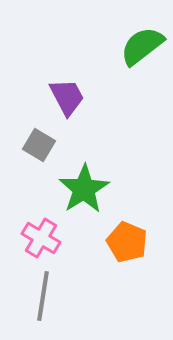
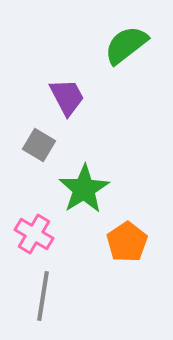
green semicircle: moved 16 px left, 1 px up
pink cross: moved 7 px left, 4 px up
orange pentagon: rotated 15 degrees clockwise
